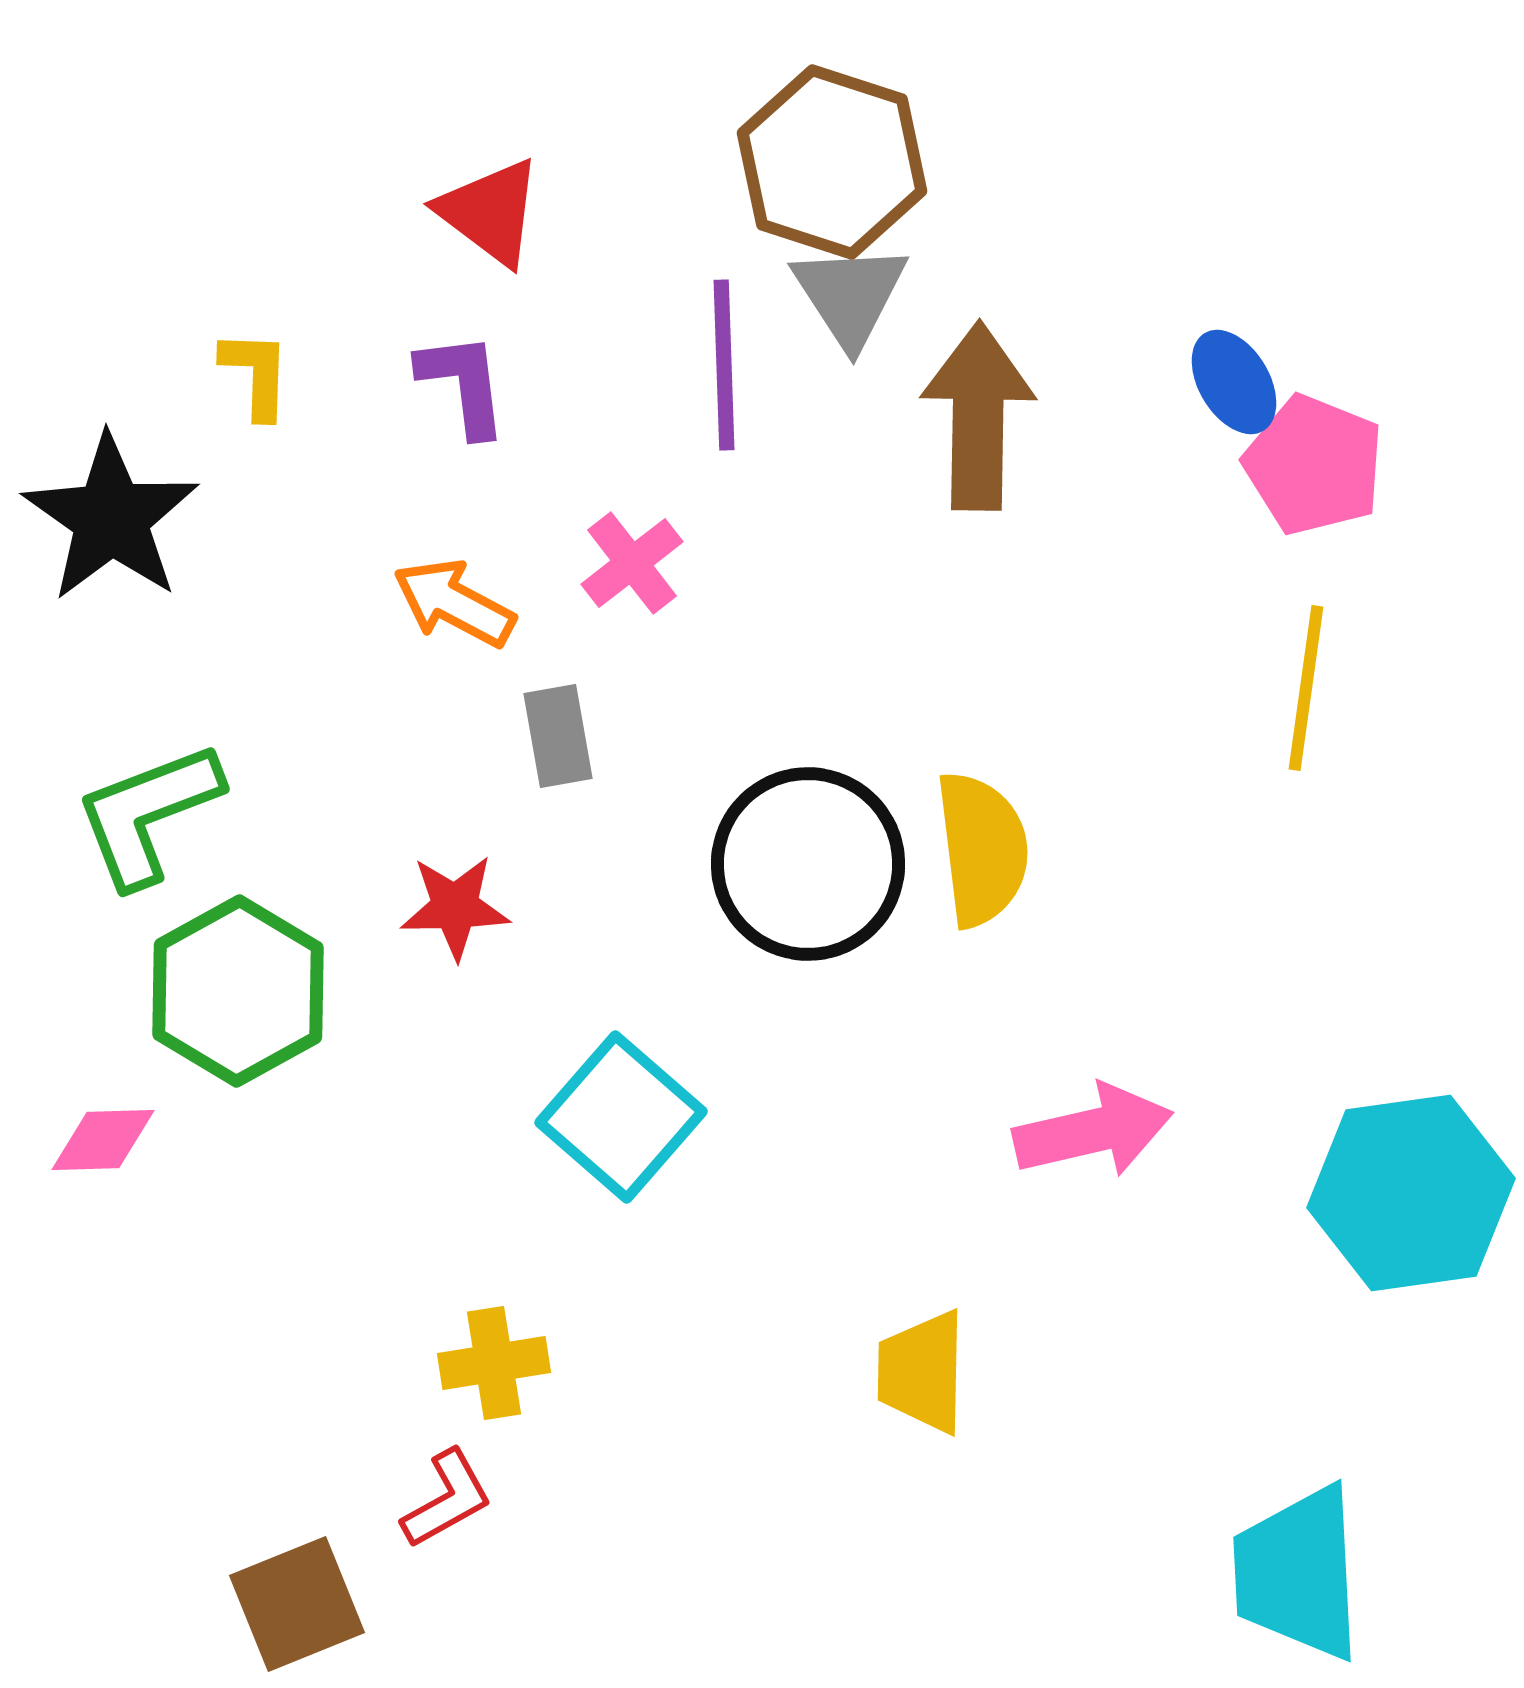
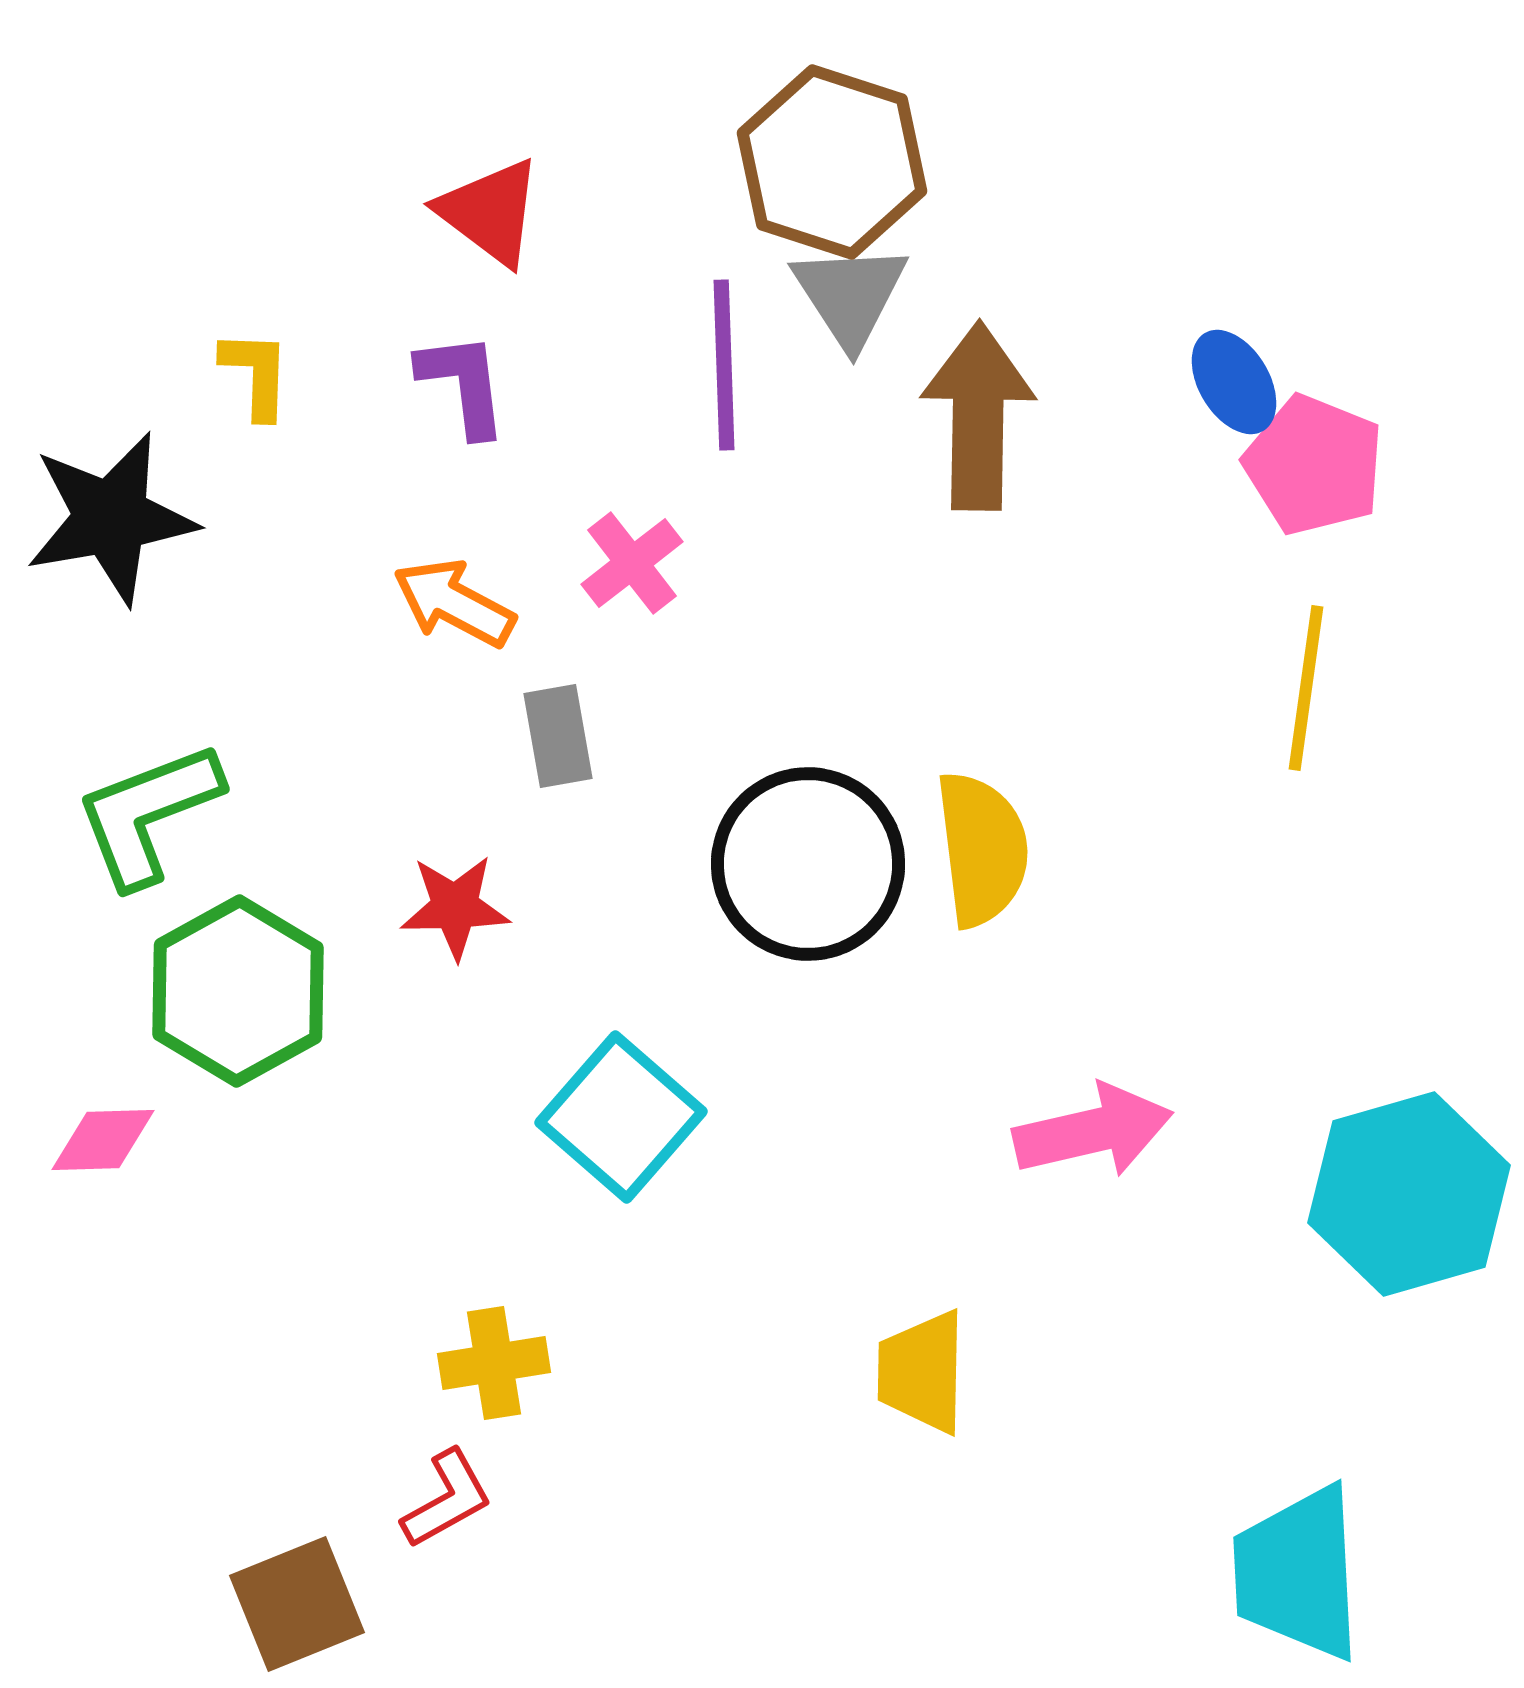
black star: rotated 27 degrees clockwise
cyan hexagon: moved 2 px left, 1 px down; rotated 8 degrees counterclockwise
